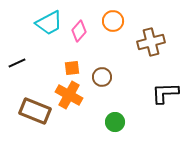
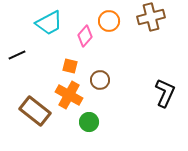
orange circle: moved 4 px left
pink diamond: moved 6 px right, 5 px down
brown cross: moved 25 px up
black line: moved 8 px up
orange square: moved 2 px left, 2 px up; rotated 21 degrees clockwise
brown circle: moved 2 px left, 3 px down
black L-shape: rotated 116 degrees clockwise
brown rectangle: rotated 16 degrees clockwise
green circle: moved 26 px left
